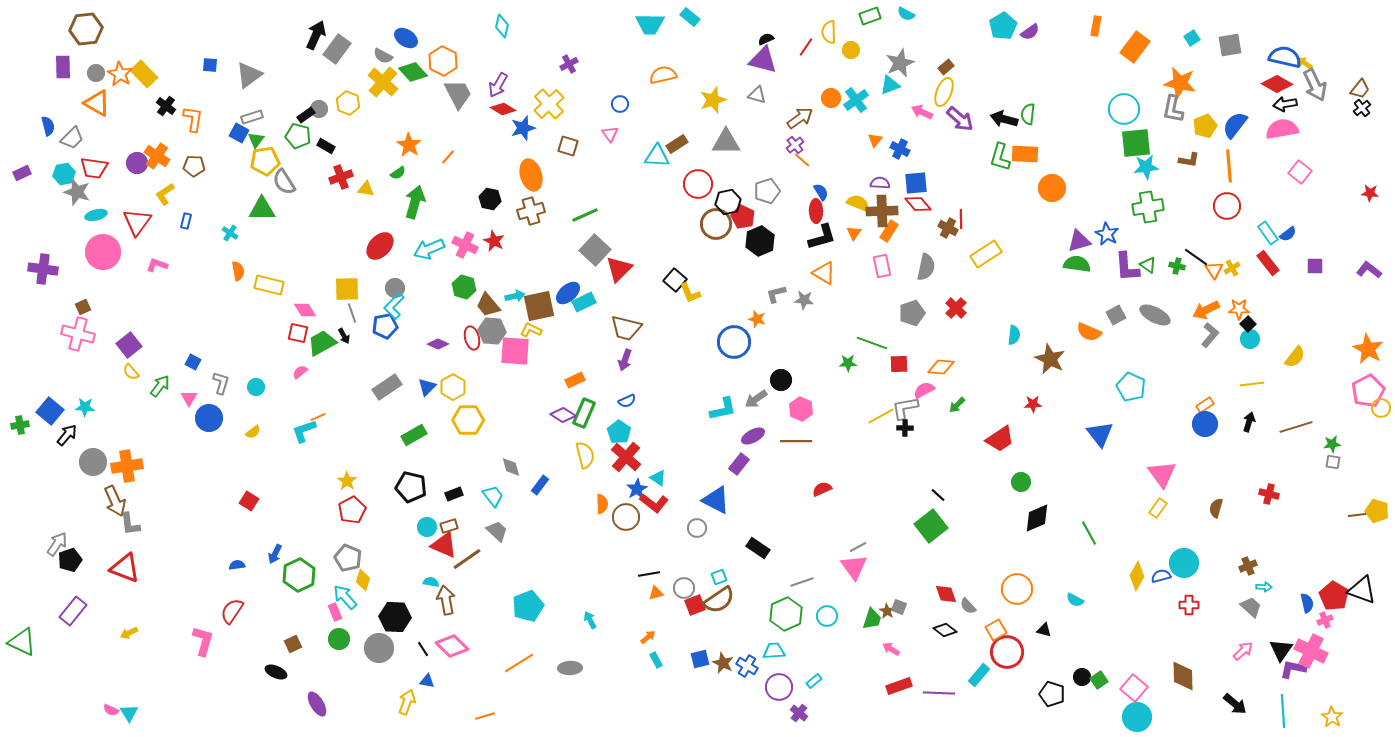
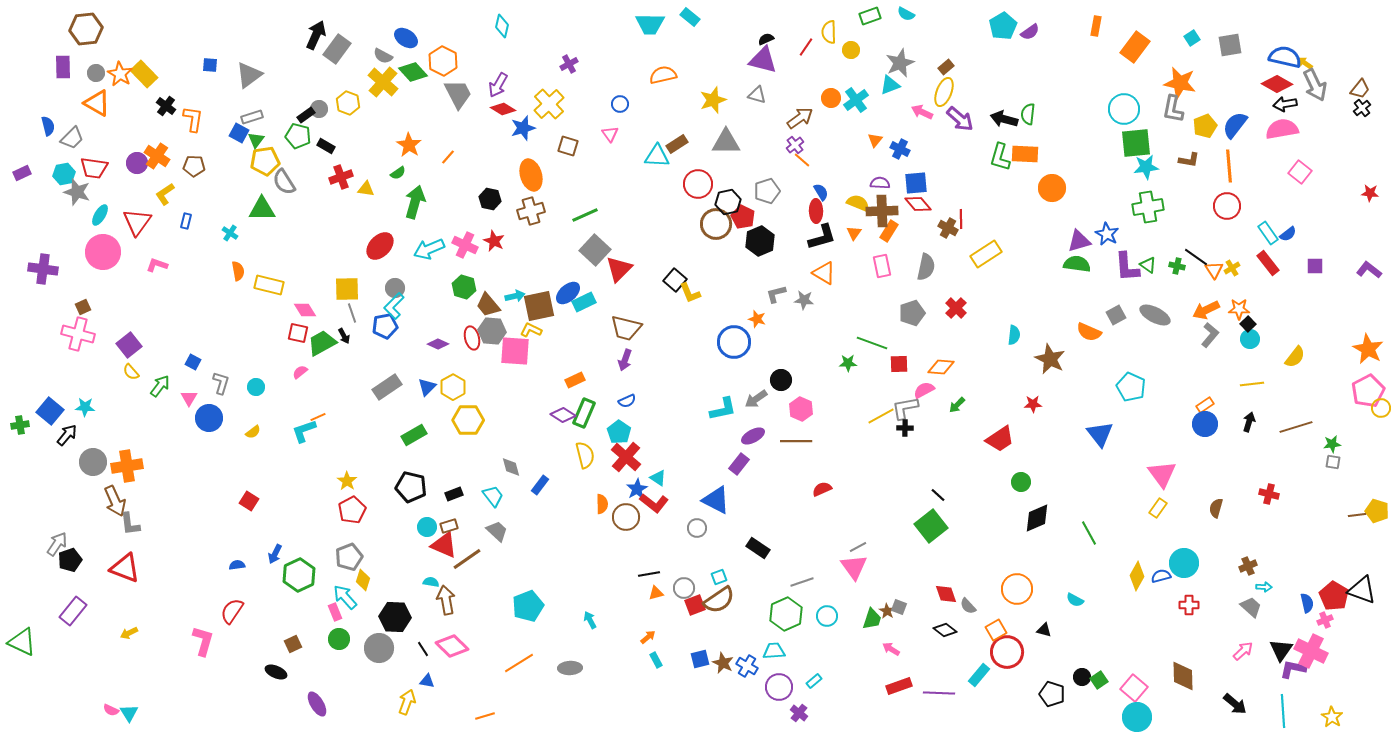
cyan ellipse at (96, 215): moved 4 px right; rotated 45 degrees counterclockwise
gray pentagon at (348, 558): moved 1 px right, 1 px up; rotated 28 degrees clockwise
